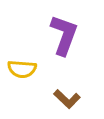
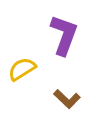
yellow semicircle: rotated 144 degrees clockwise
